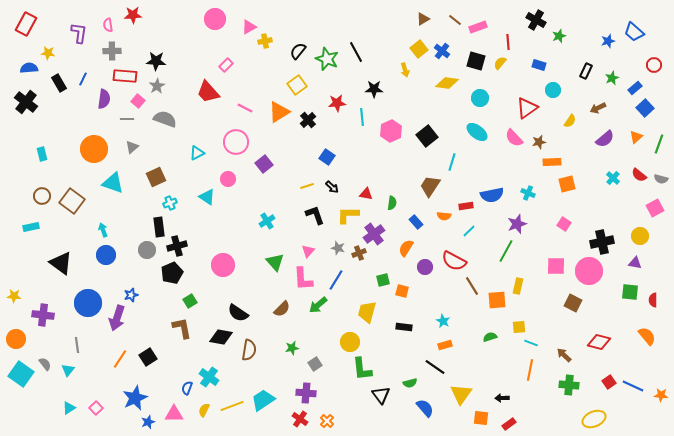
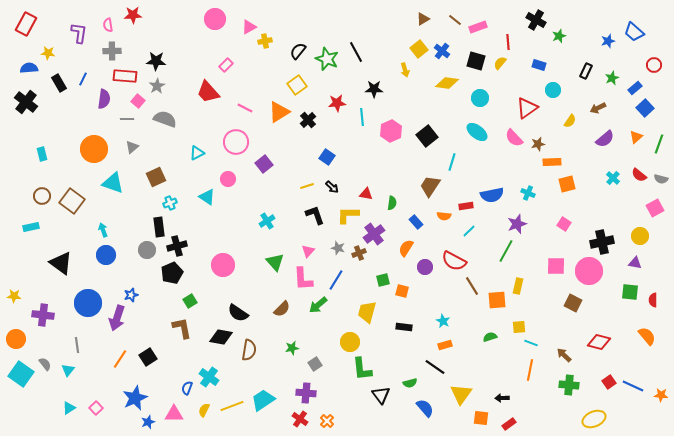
brown star at (539, 142): moved 1 px left, 2 px down
